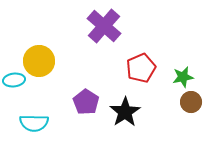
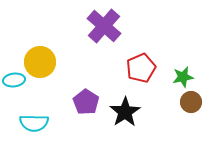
yellow circle: moved 1 px right, 1 px down
